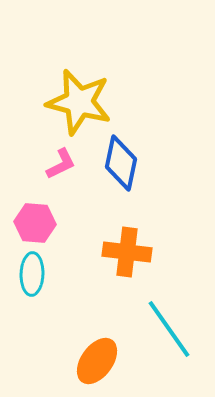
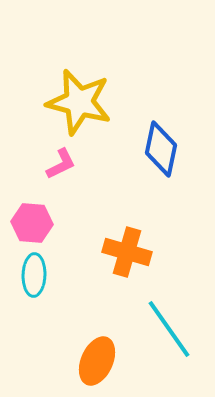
blue diamond: moved 40 px right, 14 px up
pink hexagon: moved 3 px left
orange cross: rotated 9 degrees clockwise
cyan ellipse: moved 2 px right, 1 px down
orange ellipse: rotated 12 degrees counterclockwise
